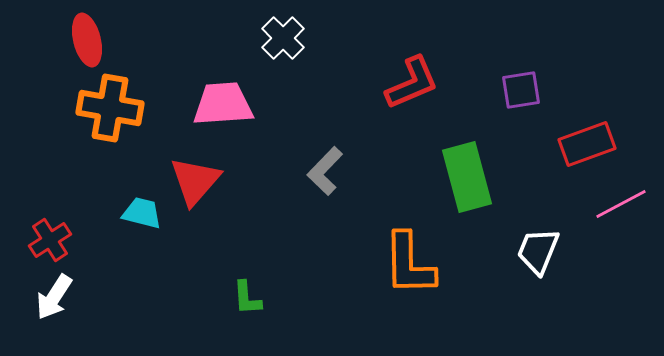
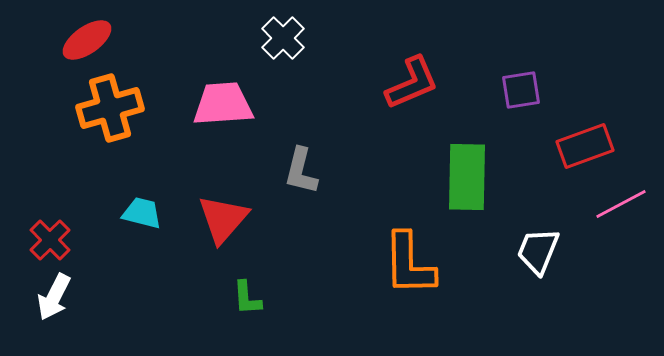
red ellipse: rotated 69 degrees clockwise
orange cross: rotated 26 degrees counterclockwise
red rectangle: moved 2 px left, 2 px down
gray L-shape: moved 24 px left; rotated 30 degrees counterclockwise
green rectangle: rotated 16 degrees clockwise
red triangle: moved 28 px right, 38 px down
red cross: rotated 12 degrees counterclockwise
white arrow: rotated 6 degrees counterclockwise
